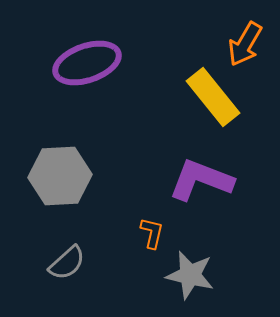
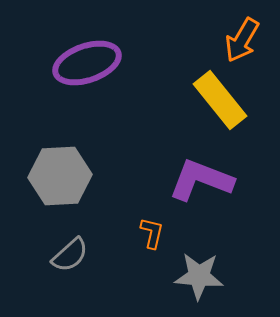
orange arrow: moved 3 px left, 4 px up
yellow rectangle: moved 7 px right, 3 px down
gray semicircle: moved 3 px right, 8 px up
gray star: moved 9 px right, 1 px down; rotated 9 degrees counterclockwise
